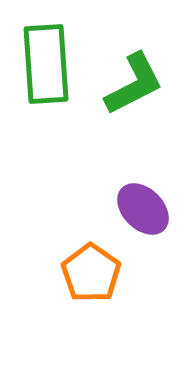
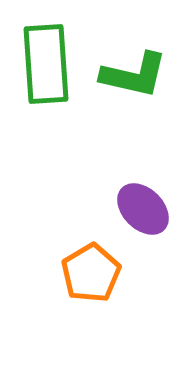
green L-shape: moved 9 px up; rotated 40 degrees clockwise
orange pentagon: rotated 6 degrees clockwise
